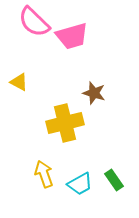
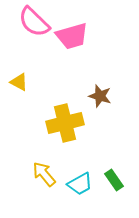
brown star: moved 6 px right, 3 px down
yellow arrow: rotated 20 degrees counterclockwise
